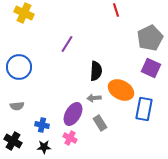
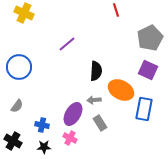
purple line: rotated 18 degrees clockwise
purple square: moved 3 px left, 2 px down
gray arrow: moved 2 px down
gray semicircle: rotated 48 degrees counterclockwise
